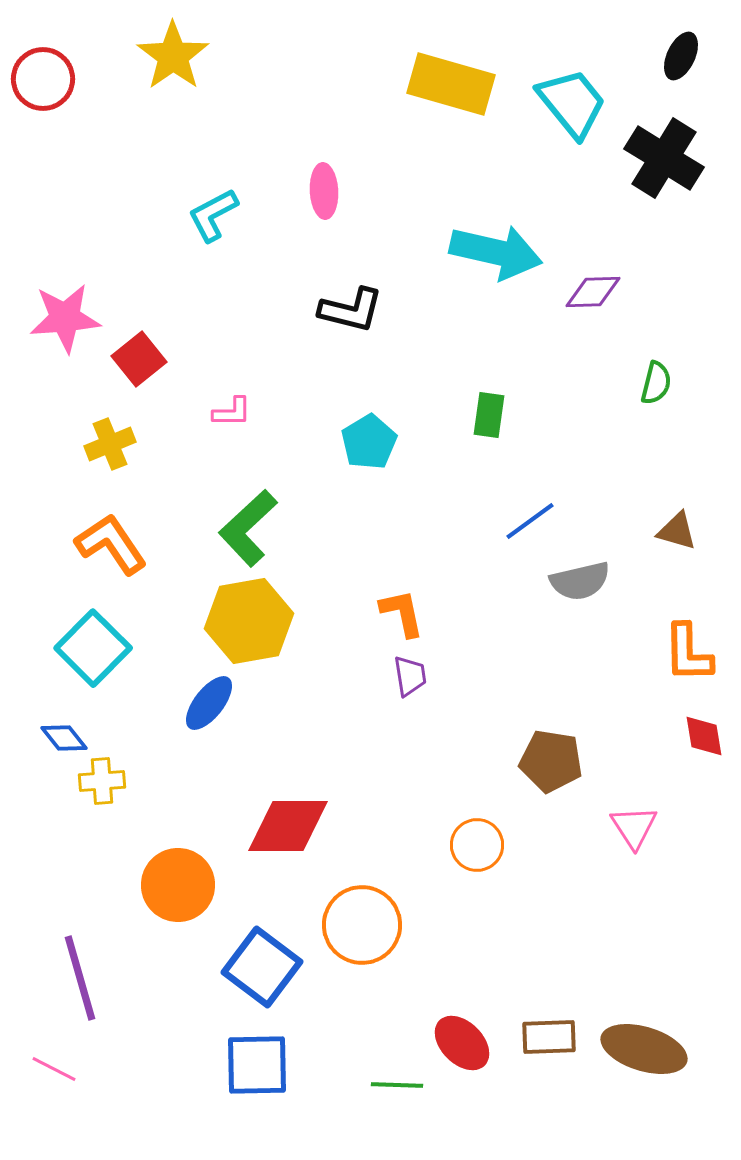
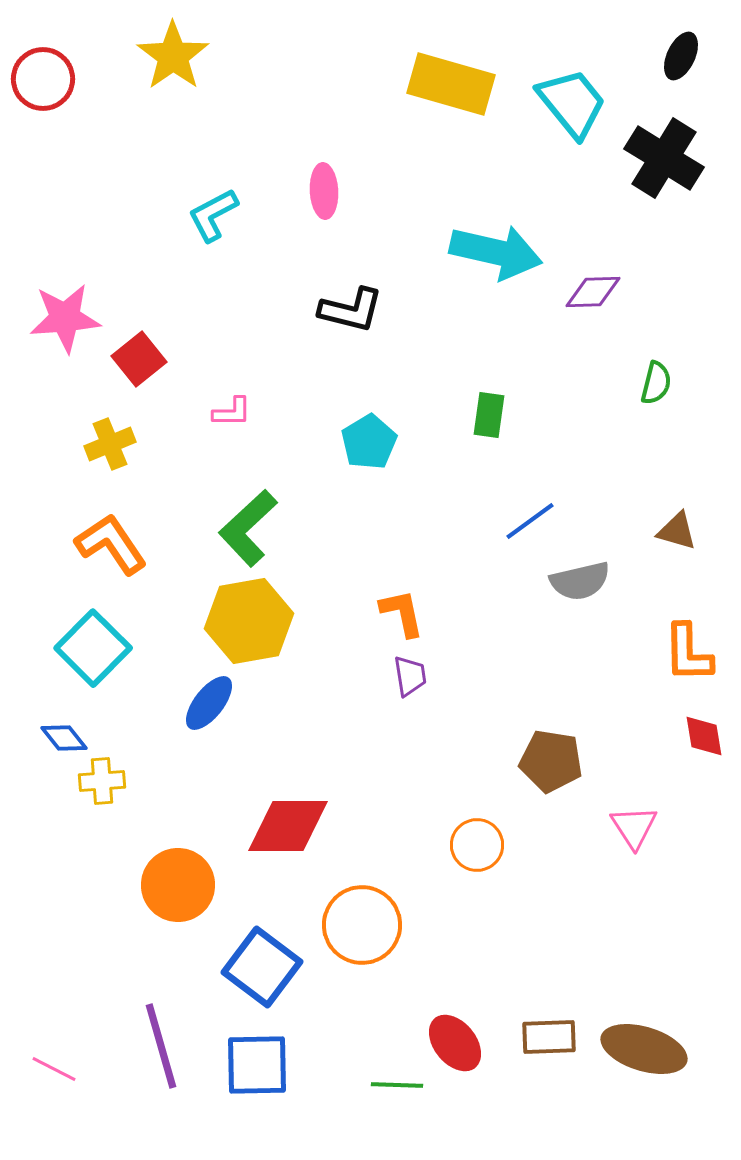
purple line at (80, 978): moved 81 px right, 68 px down
red ellipse at (462, 1043): moved 7 px left; rotated 6 degrees clockwise
